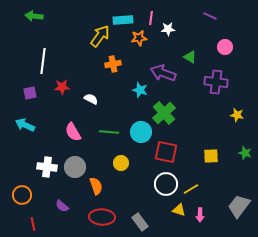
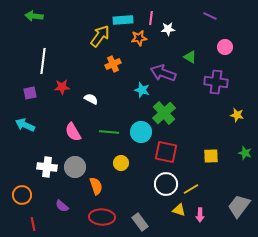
orange cross: rotated 14 degrees counterclockwise
cyan star: moved 2 px right
